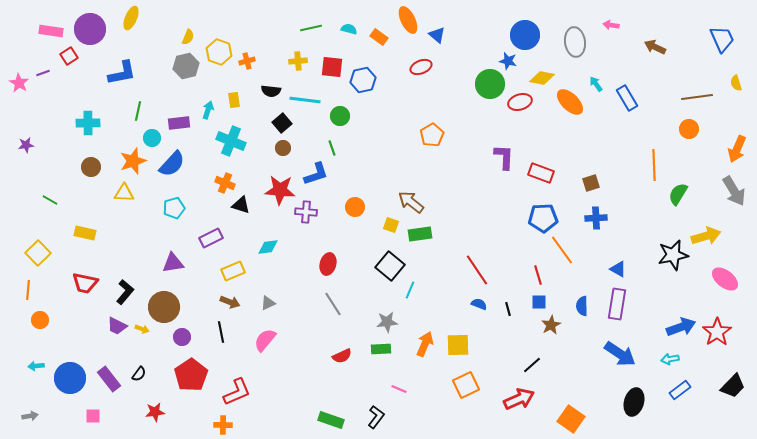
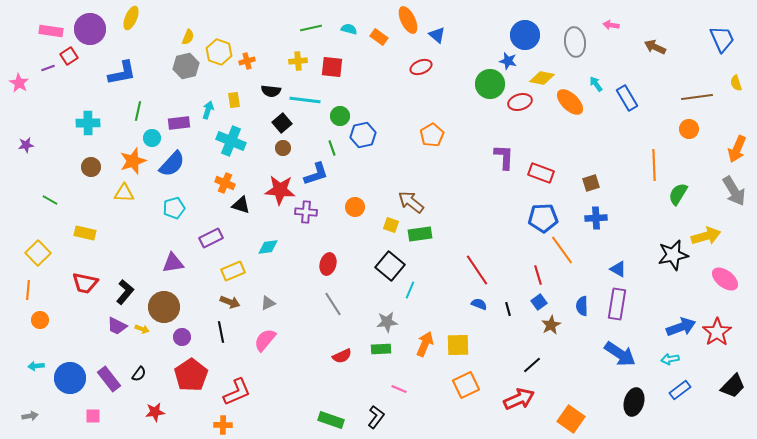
purple line at (43, 73): moved 5 px right, 5 px up
blue hexagon at (363, 80): moved 55 px down
blue square at (539, 302): rotated 35 degrees counterclockwise
